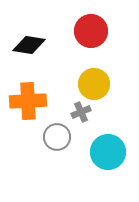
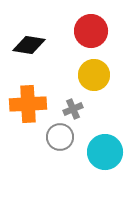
yellow circle: moved 9 px up
orange cross: moved 3 px down
gray cross: moved 8 px left, 3 px up
gray circle: moved 3 px right
cyan circle: moved 3 px left
